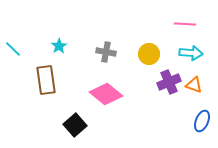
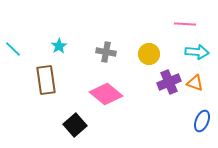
cyan arrow: moved 6 px right, 1 px up
orange triangle: moved 1 px right, 2 px up
